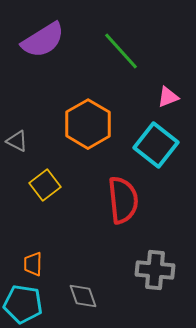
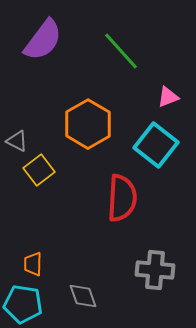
purple semicircle: rotated 21 degrees counterclockwise
yellow square: moved 6 px left, 15 px up
red semicircle: moved 1 px left, 2 px up; rotated 9 degrees clockwise
